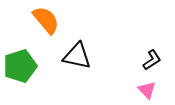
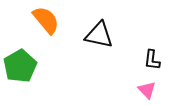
black triangle: moved 22 px right, 21 px up
black L-shape: rotated 130 degrees clockwise
green pentagon: rotated 12 degrees counterclockwise
